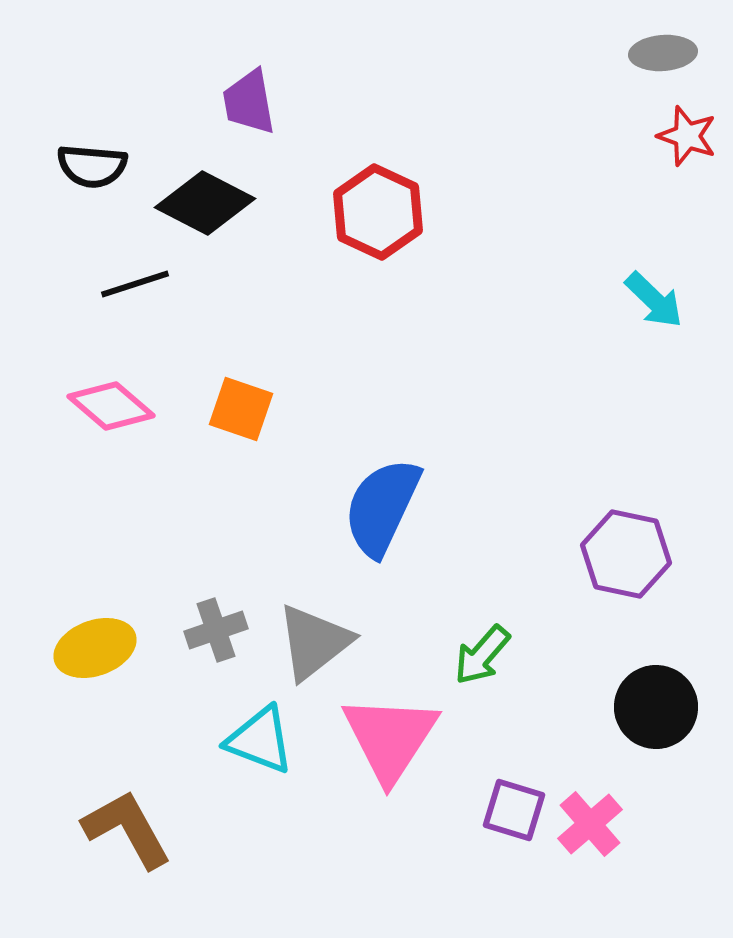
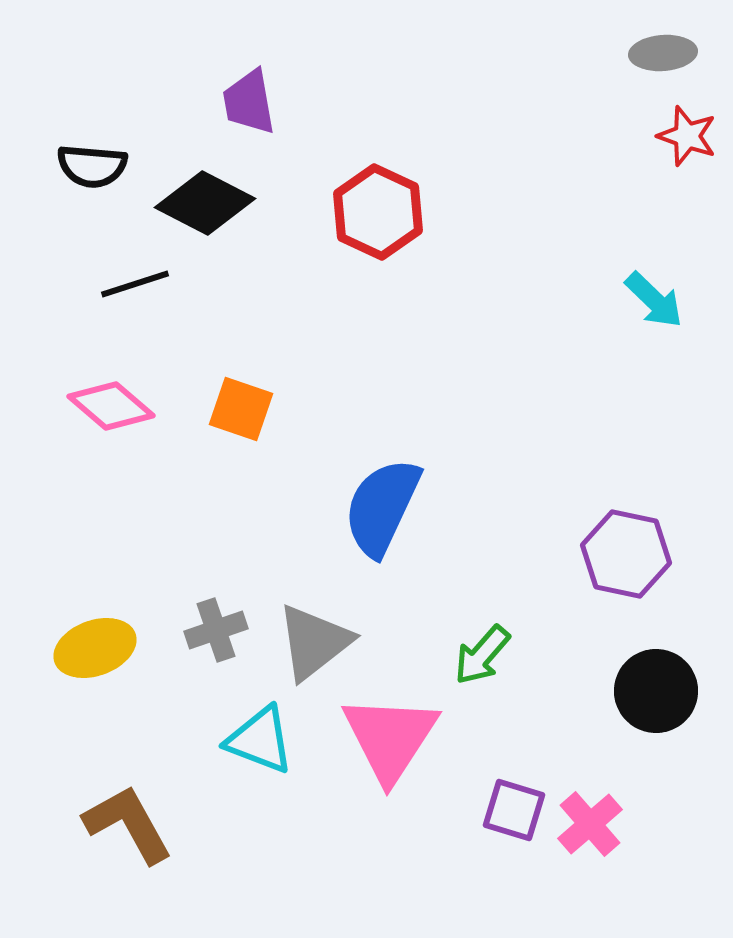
black circle: moved 16 px up
brown L-shape: moved 1 px right, 5 px up
